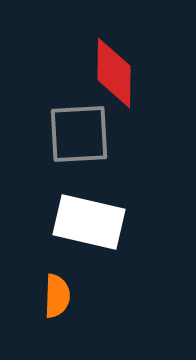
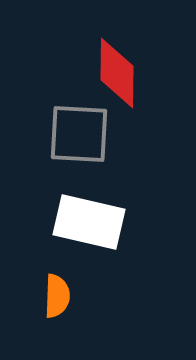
red diamond: moved 3 px right
gray square: rotated 6 degrees clockwise
